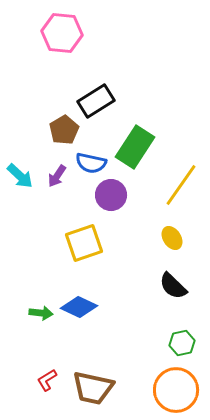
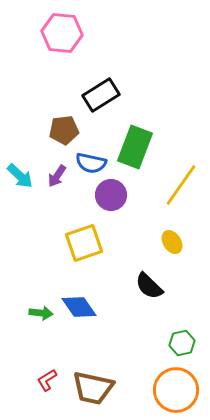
black rectangle: moved 5 px right, 6 px up
brown pentagon: rotated 24 degrees clockwise
green rectangle: rotated 12 degrees counterclockwise
yellow ellipse: moved 4 px down
black semicircle: moved 24 px left
blue diamond: rotated 30 degrees clockwise
